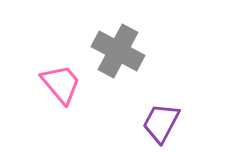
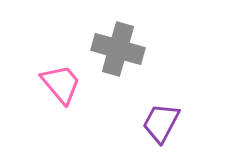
gray cross: moved 2 px up; rotated 12 degrees counterclockwise
